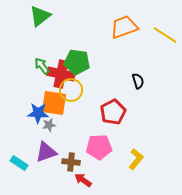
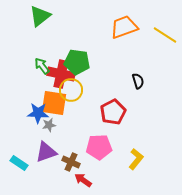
brown cross: rotated 18 degrees clockwise
